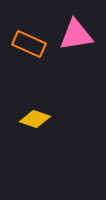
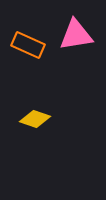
orange rectangle: moved 1 px left, 1 px down
